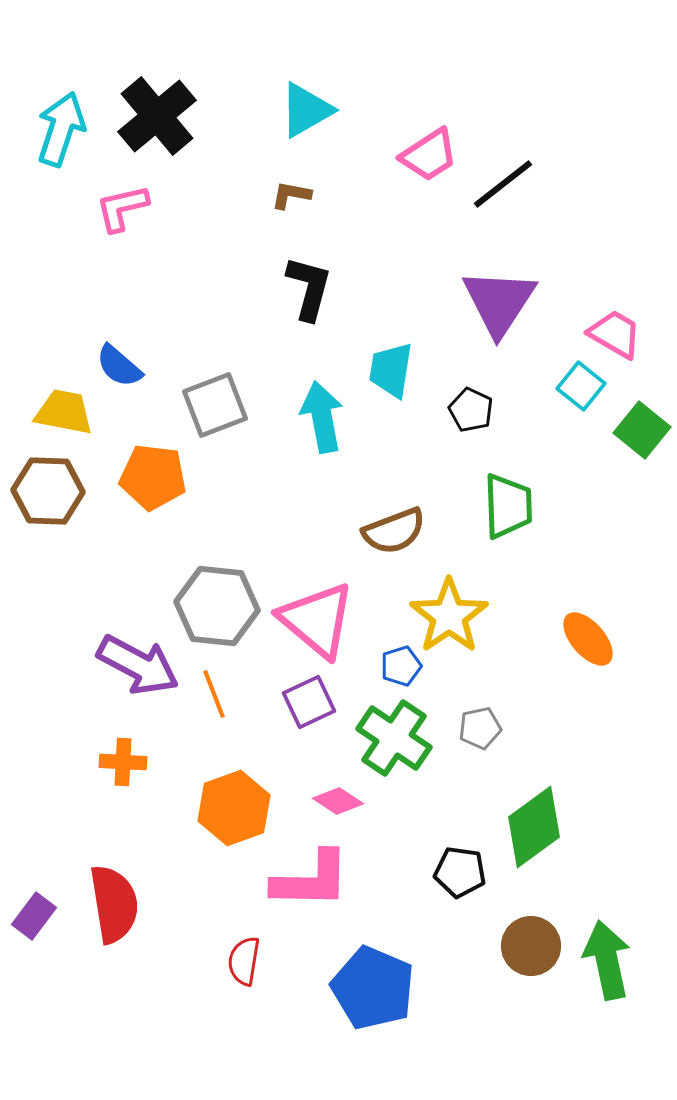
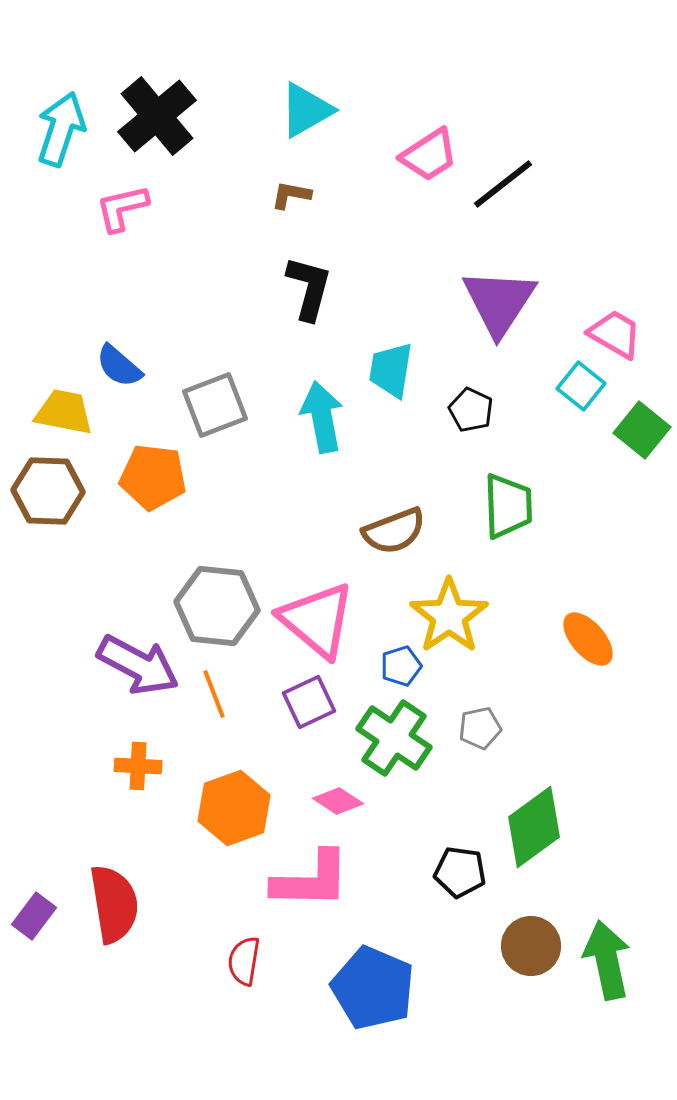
orange cross at (123, 762): moved 15 px right, 4 px down
